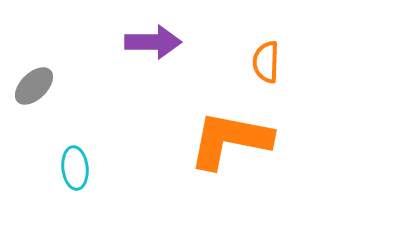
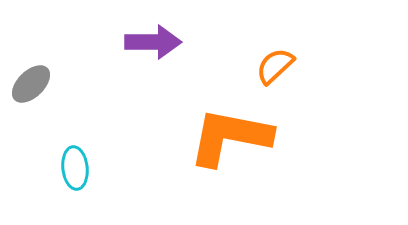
orange semicircle: moved 9 px right, 4 px down; rotated 45 degrees clockwise
gray ellipse: moved 3 px left, 2 px up
orange L-shape: moved 3 px up
